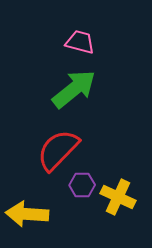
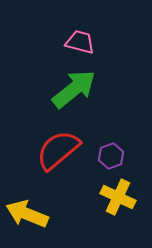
red semicircle: rotated 6 degrees clockwise
purple hexagon: moved 29 px right, 29 px up; rotated 20 degrees counterclockwise
yellow arrow: rotated 18 degrees clockwise
